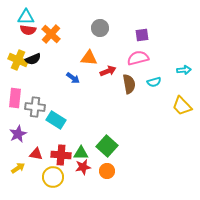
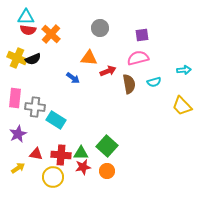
yellow cross: moved 1 px left, 2 px up
